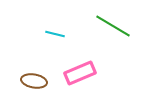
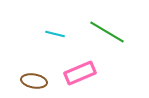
green line: moved 6 px left, 6 px down
